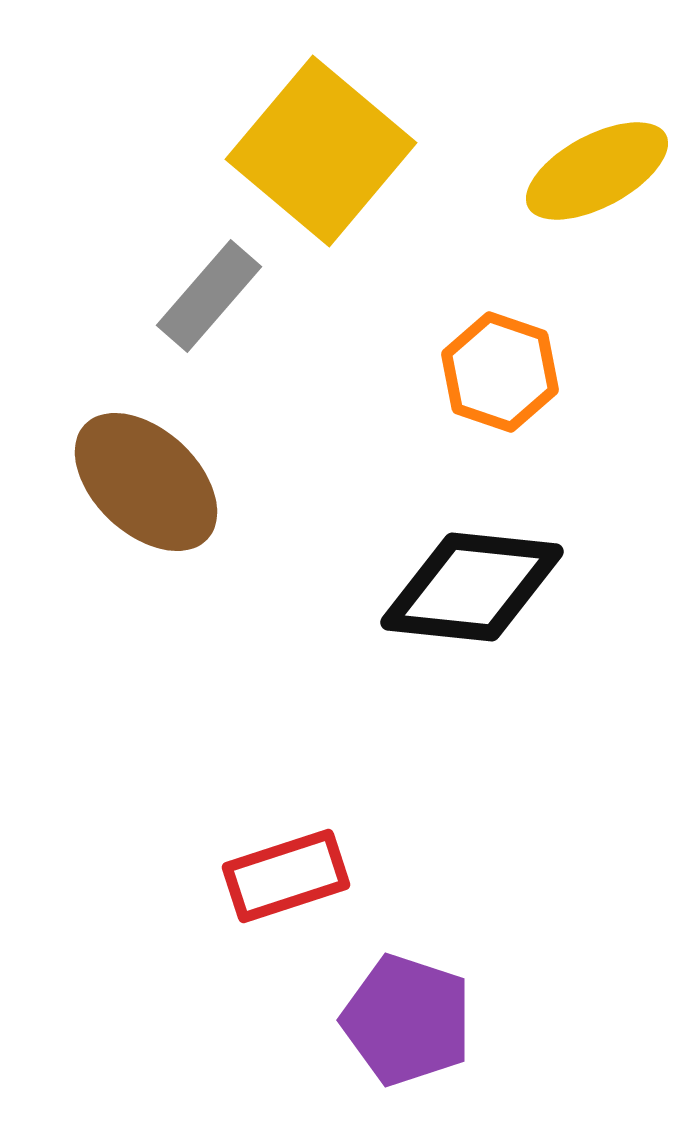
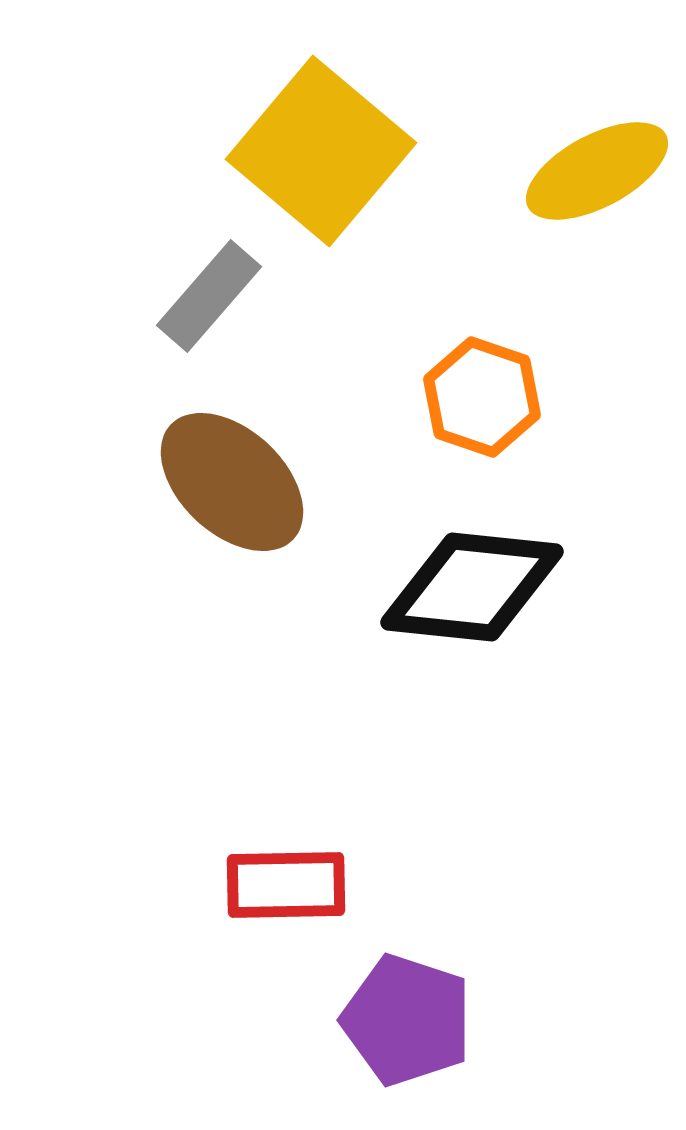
orange hexagon: moved 18 px left, 25 px down
brown ellipse: moved 86 px right
red rectangle: moved 9 px down; rotated 17 degrees clockwise
